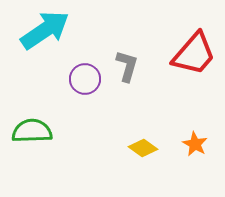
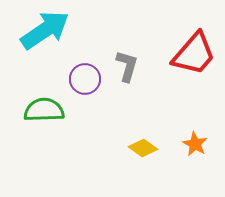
green semicircle: moved 12 px right, 21 px up
